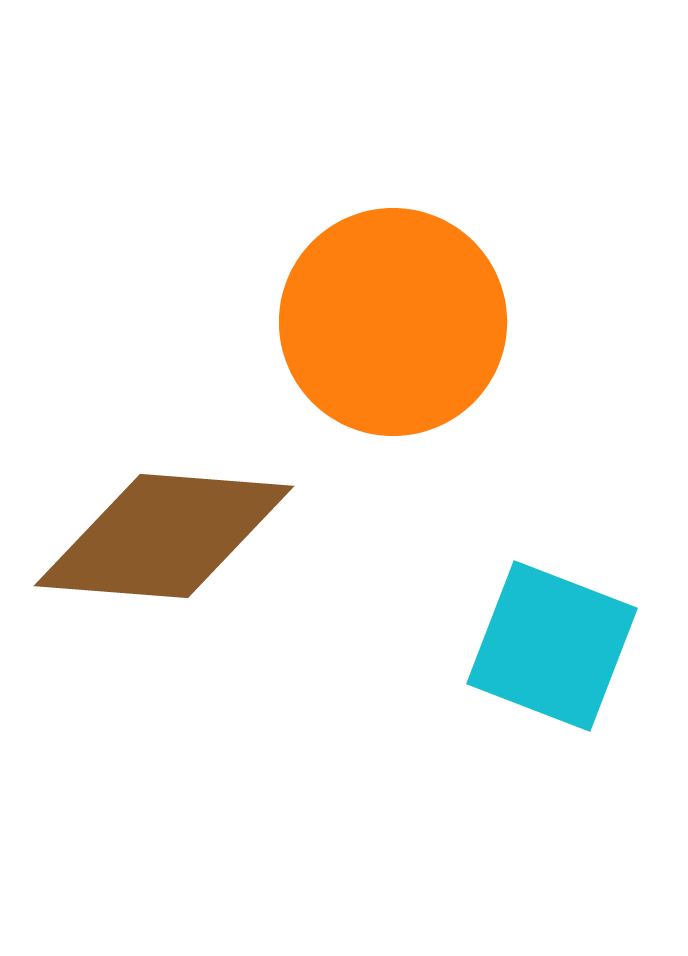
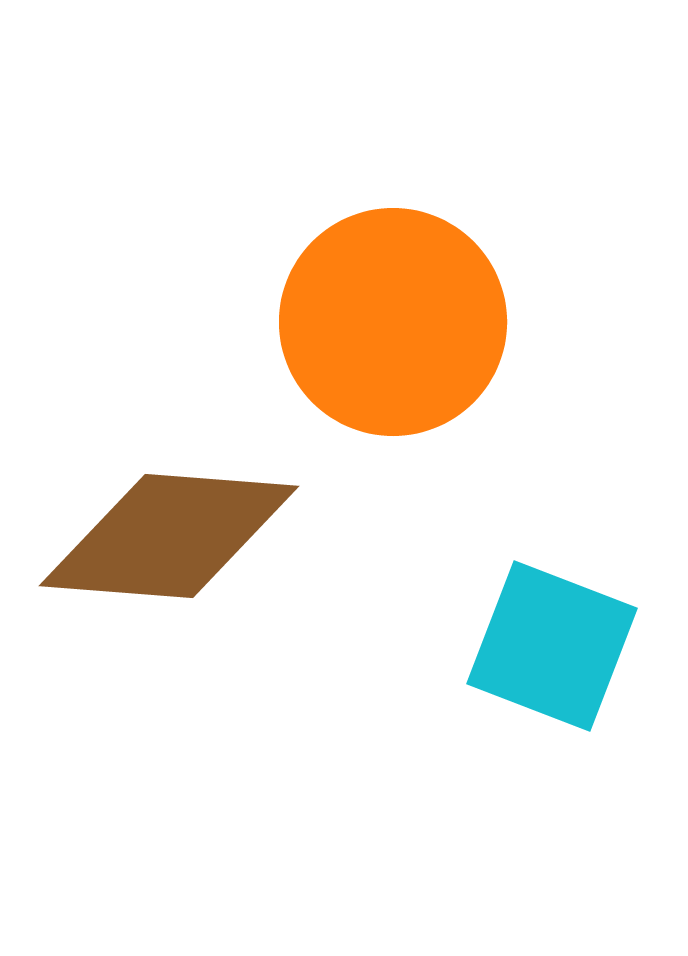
brown diamond: moved 5 px right
